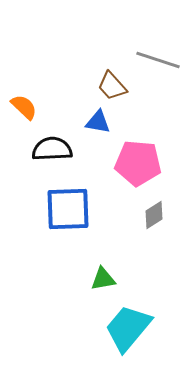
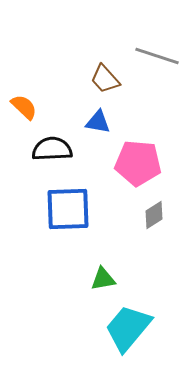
gray line: moved 1 px left, 4 px up
brown trapezoid: moved 7 px left, 7 px up
